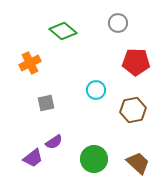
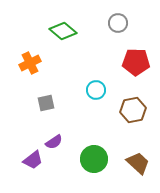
purple trapezoid: moved 2 px down
